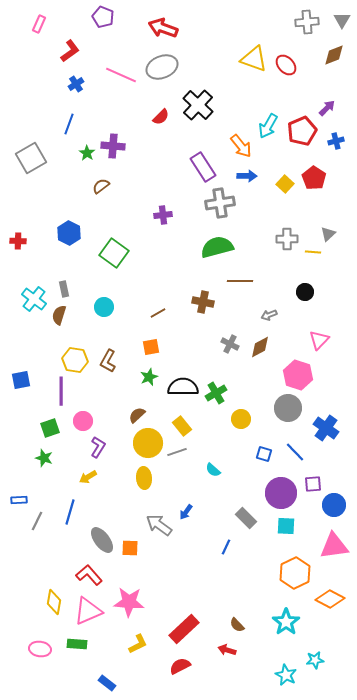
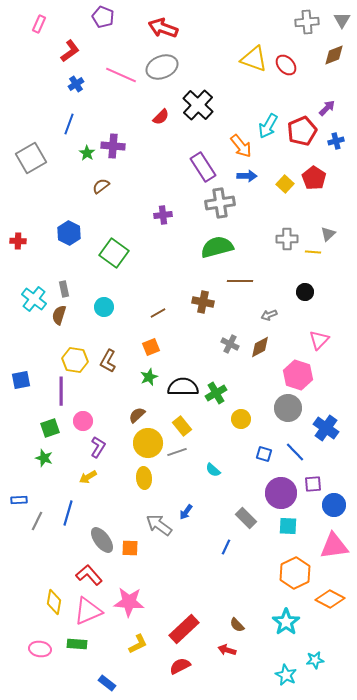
orange square at (151, 347): rotated 12 degrees counterclockwise
blue line at (70, 512): moved 2 px left, 1 px down
cyan square at (286, 526): moved 2 px right
